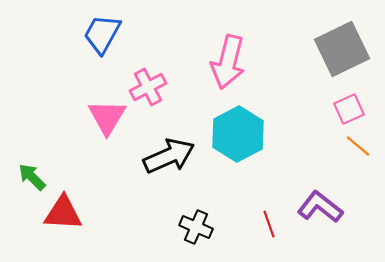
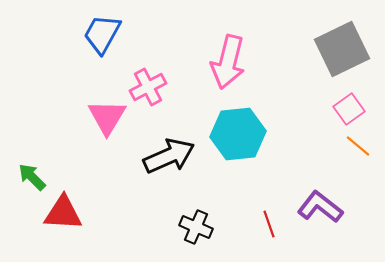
pink square: rotated 12 degrees counterclockwise
cyan hexagon: rotated 22 degrees clockwise
